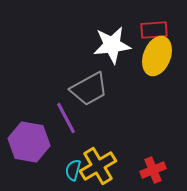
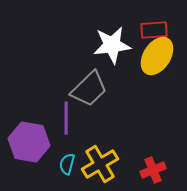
yellow ellipse: rotated 12 degrees clockwise
gray trapezoid: rotated 15 degrees counterclockwise
purple line: rotated 28 degrees clockwise
yellow cross: moved 2 px right, 2 px up
cyan semicircle: moved 6 px left, 6 px up
